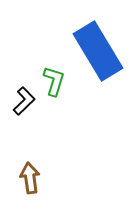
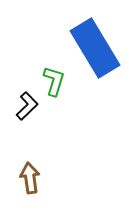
blue rectangle: moved 3 px left, 3 px up
black L-shape: moved 3 px right, 5 px down
